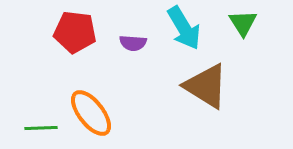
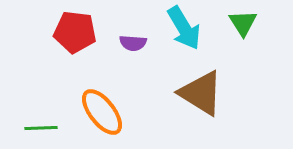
brown triangle: moved 5 px left, 7 px down
orange ellipse: moved 11 px right, 1 px up
